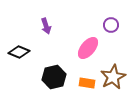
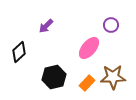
purple arrow: rotated 63 degrees clockwise
pink ellipse: moved 1 px right
black diamond: rotated 65 degrees counterclockwise
brown star: rotated 25 degrees clockwise
orange rectangle: rotated 56 degrees counterclockwise
